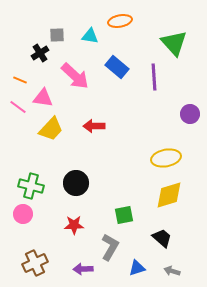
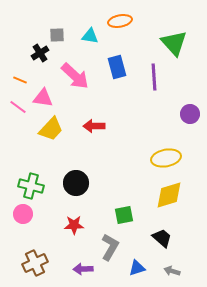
blue rectangle: rotated 35 degrees clockwise
